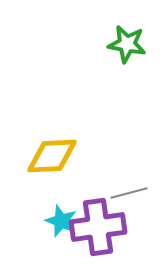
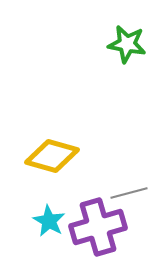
yellow diamond: rotated 18 degrees clockwise
cyan star: moved 12 px left; rotated 8 degrees clockwise
purple cross: rotated 8 degrees counterclockwise
